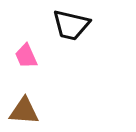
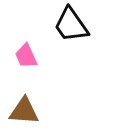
black trapezoid: rotated 42 degrees clockwise
